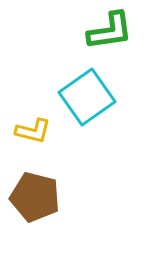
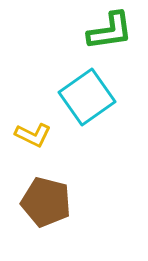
yellow L-shape: moved 4 px down; rotated 12 degrees clockwise
brown pentagon: moved 11 px right, 5 px down
